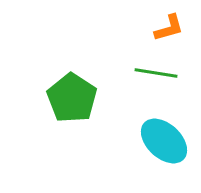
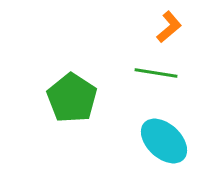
orange L-shape: moved 1 px up; rotated 24 degrees counterclockwise
